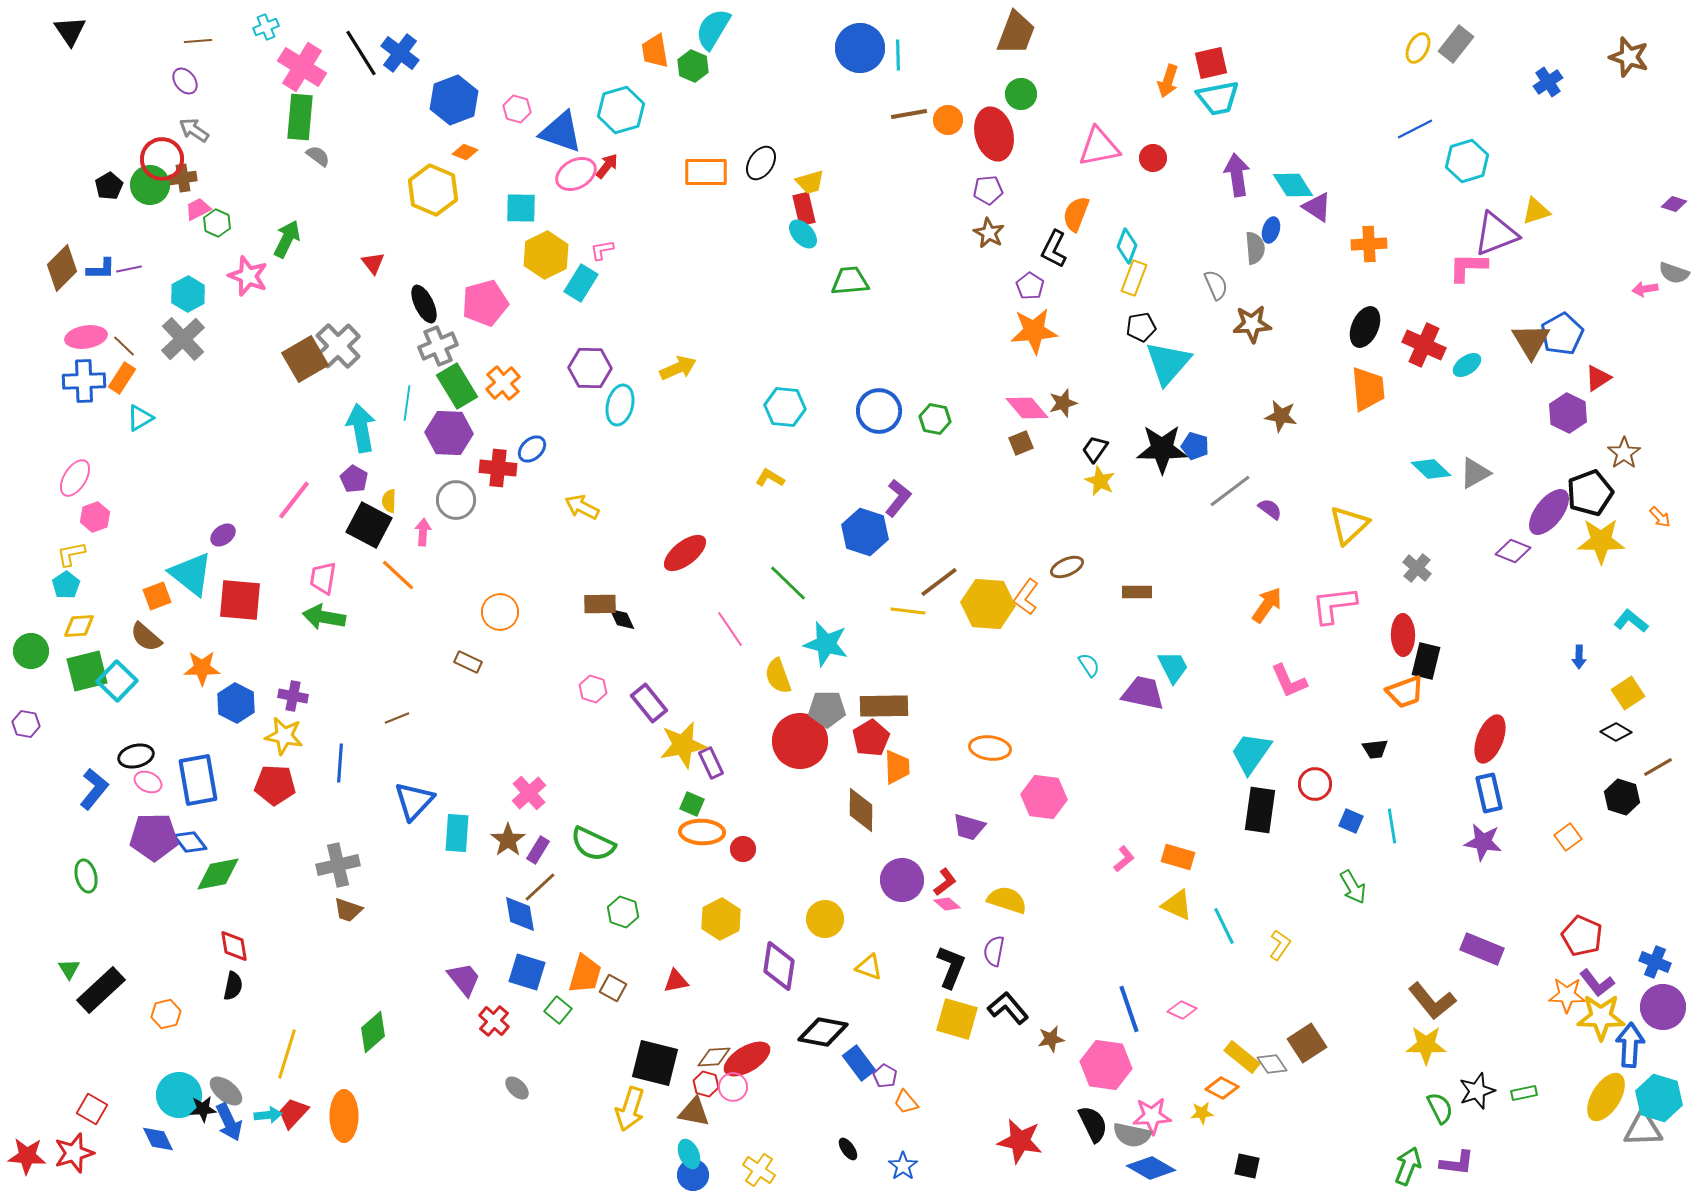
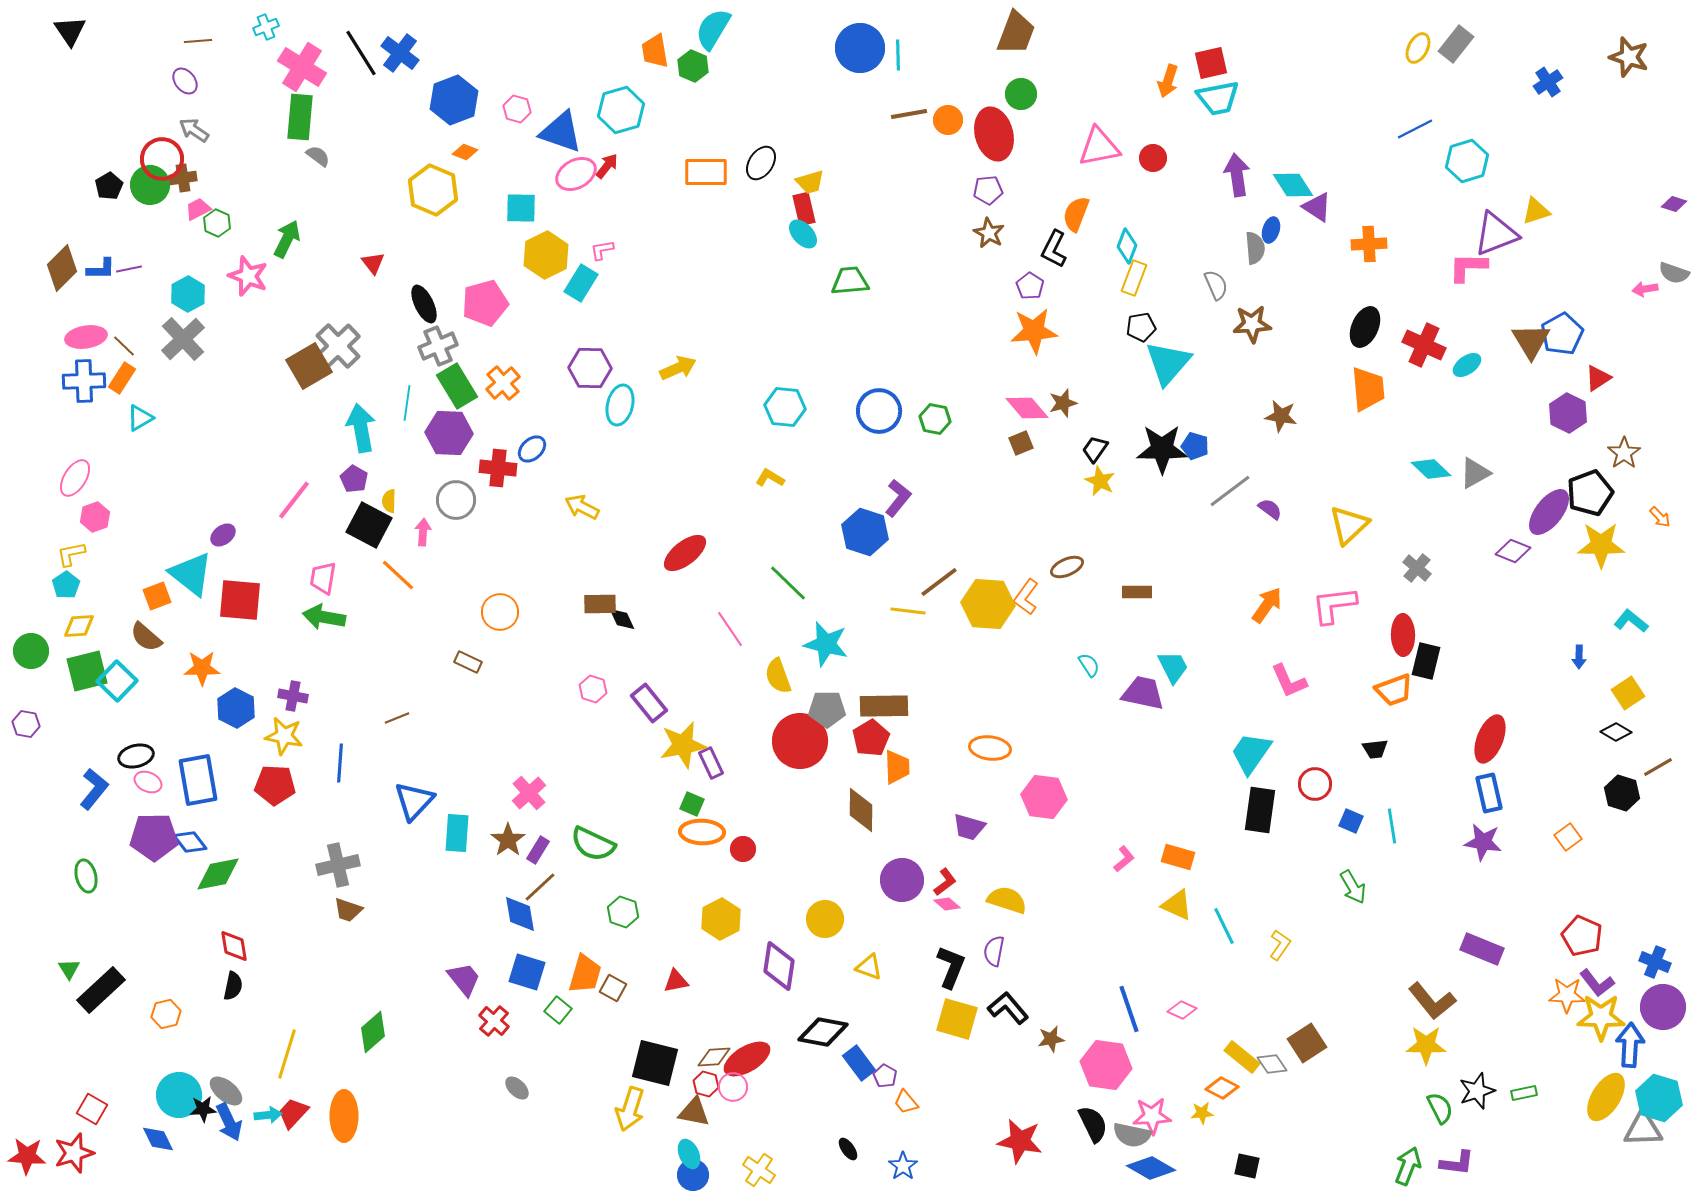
brown square at (305, 359): moved 4 px right, 7 px down
yellow star at (1601, 541): moved 4 px down
orange trapezoid at (1405, 692): moved 11 px left, 2 px up
blue hexagon at (236, 703): moved 5 px down
black hexagon at (1622, 797): moved 4 px up
